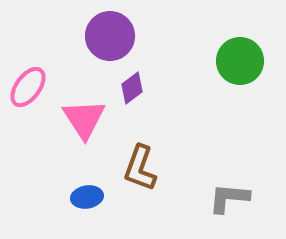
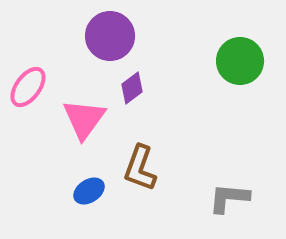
pink triangle: rotated 9 degrees clockwise
blue ellipse: moved 2 px right, 6 px up; rotated 24 degrees counterclockwise
